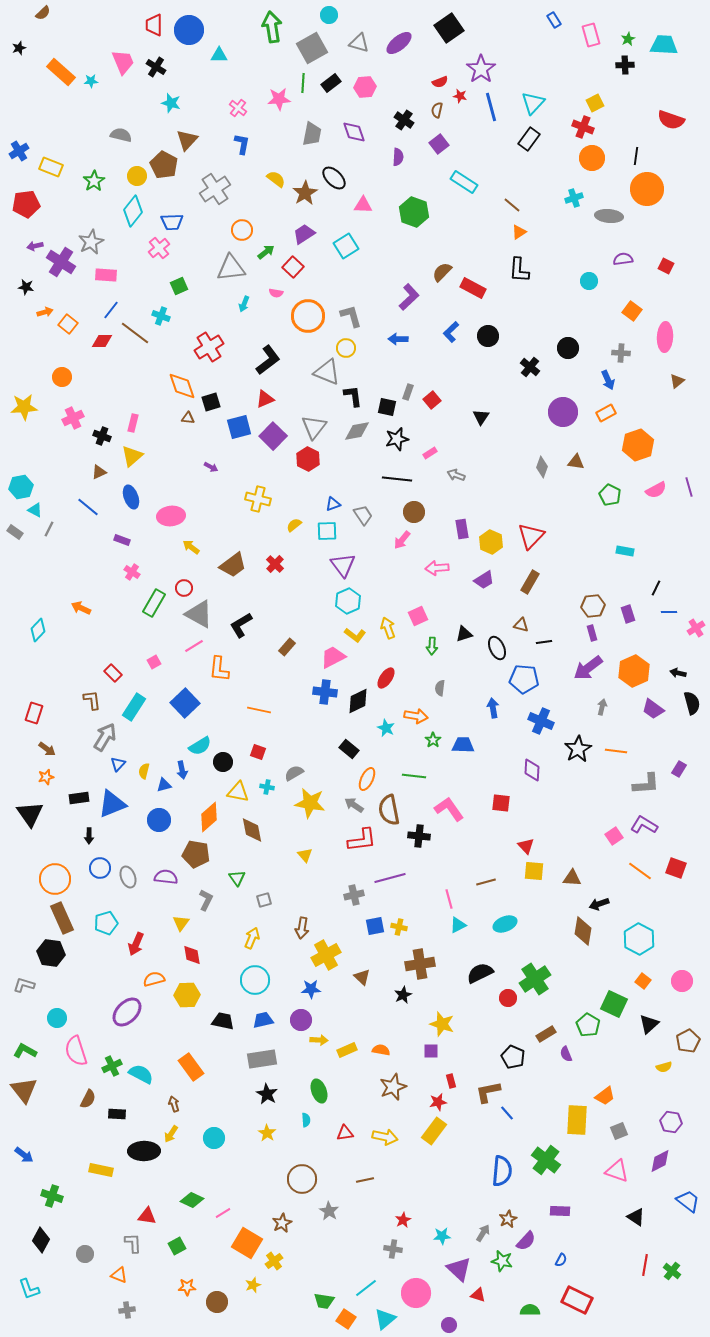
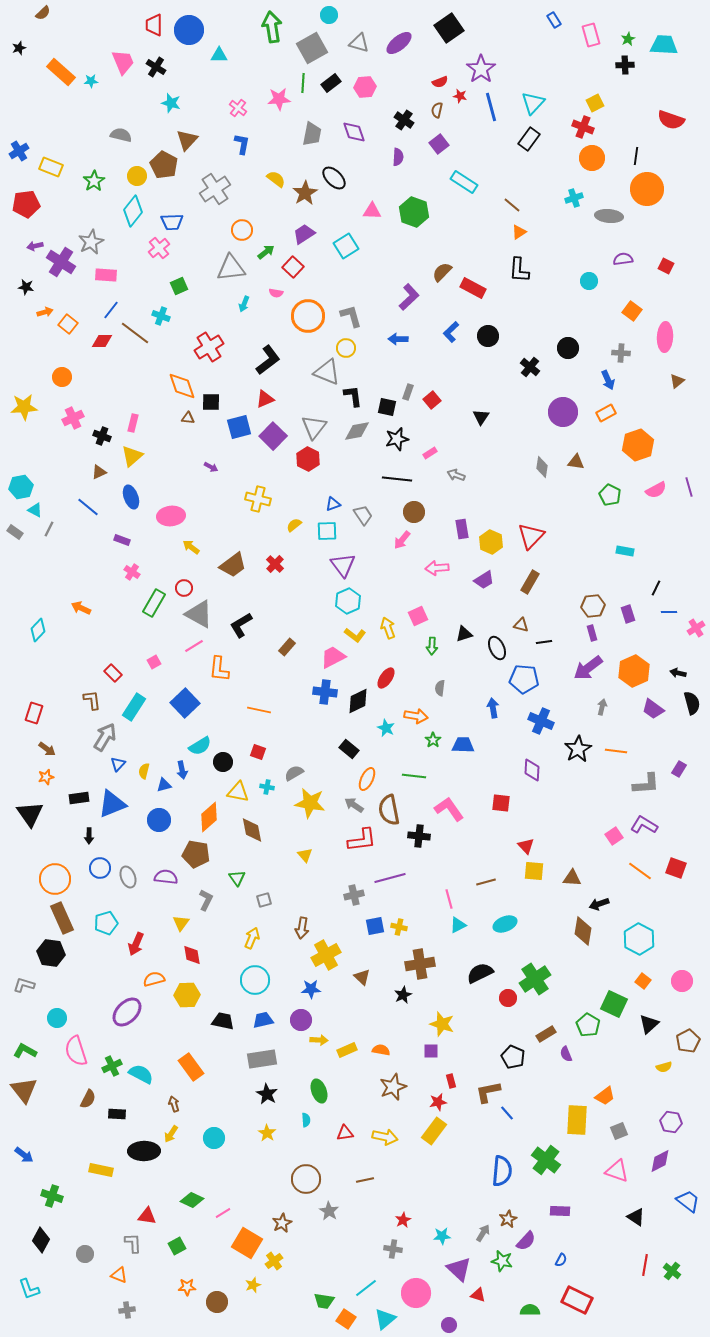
pink triangle at (363, 205): moved 9 px right, 6 px down
black square at (211, 402): rotated 18 degrees clockwise
gray diamond at (542, 467): rotated 10 degrees counterclockwise
brown circle at (302, 1179): moved 4 px right
